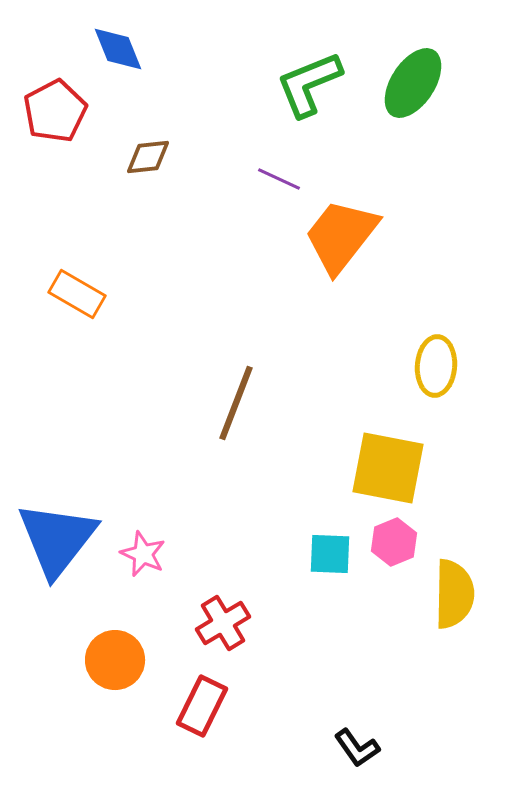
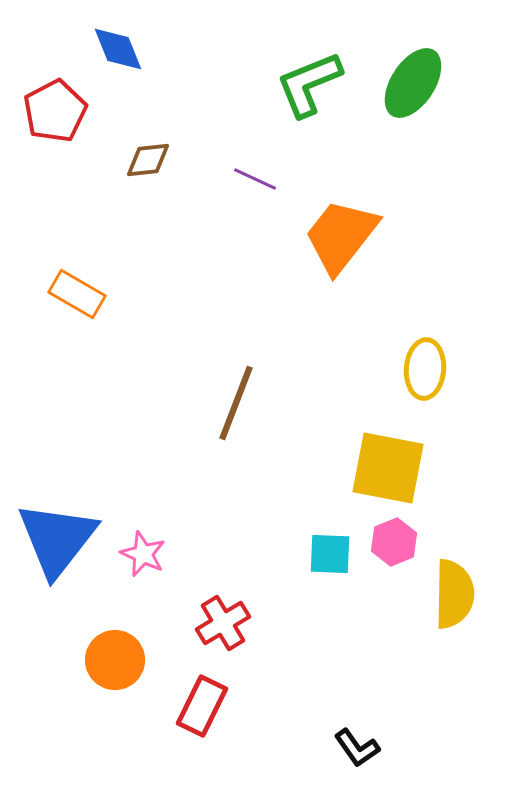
brown diamond: moved 3 px down
purple line: moved 24 px left
yellow ellipse: moved 11 px left, 3 px down
